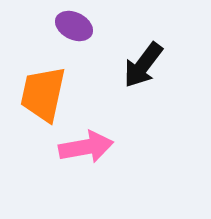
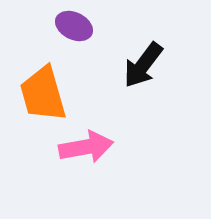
orange trapezoid: rotated 28 degrees counterclockwise
